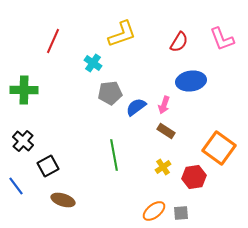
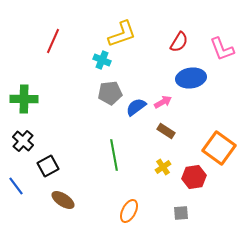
pink L-shape: moved 10 px down
cyan cross: moved 9 px right, 3 px up; rotated 12 degrees counterclockwise
blue ellipse: moved 3 px up
green cross: moved 9 px down
pink arrow: moved 1 px left, 3 px up; rotated 138 degrees counterclockwise
brown ellipse: rotated 15 degrees clockwise
orange ellipse: moved 25 px left; rotated 25 degrees counterclockwise
